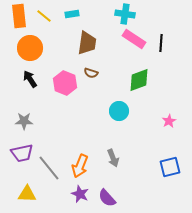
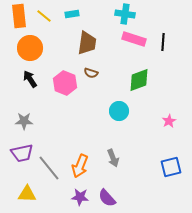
pink rectangle: rotated 15 degrees counterclockwise
black line: moved 2 px right, 1 px up
blue square: moved 1 px right
purple star: moved 3 px down; rotated 18 degrees counterclockwise
